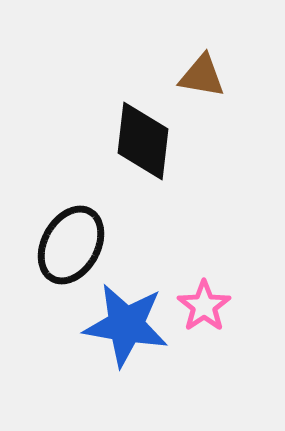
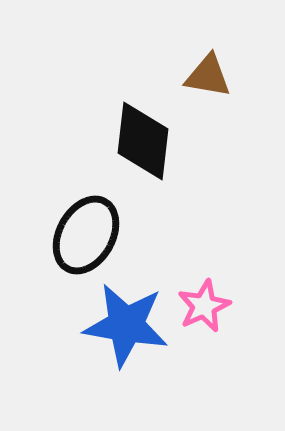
brown triangle: moved 6 px right
black ellipse: moved 15 px right, 10 px up
pink star: rotated 10 degrees clockwise
